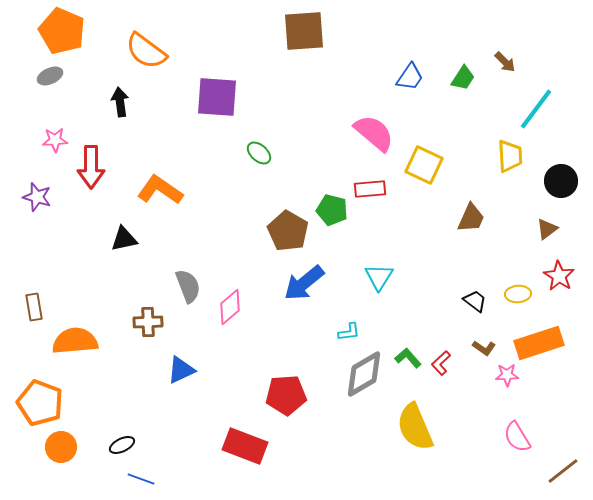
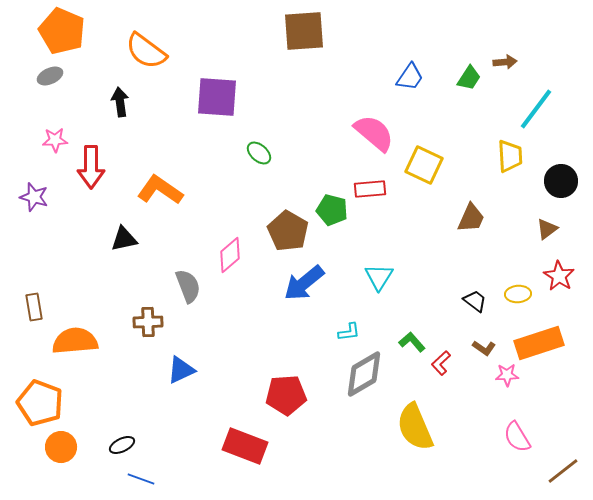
brown arrow at (505, 62): rotated 50 degrees counterclockwise
green trapezoid at (463, 78): moved 6 px right
purple star at (37, 197): moved 3 px left
pink diamond at (230, 307): moved 52 px up
green L-shape at (408, 358): moved 4 px right, 16 px up
